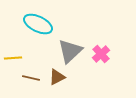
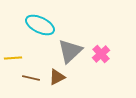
cyan ellipse: moved 2 px right, 1 px down
